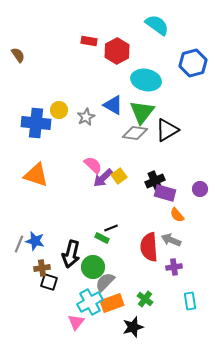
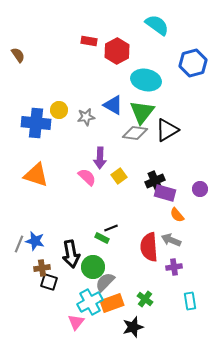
gray star: rotated 18 degrees clockwise
pink semicircle: moved 6 px left, 12 px down
purple arrow: moved 3 px left, 20 px up; rotated 45 degrees counterclockwise
black arrow: rotated 24 degrees counterclockwise
